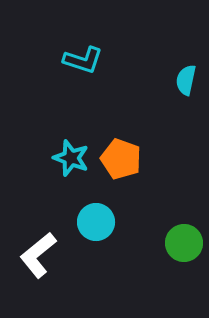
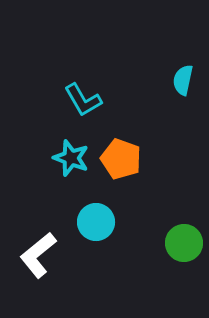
cyan L-shape: moved 40 px down; rotated 42 degrees clockwise
cyan semicircle: moved 3 px left
